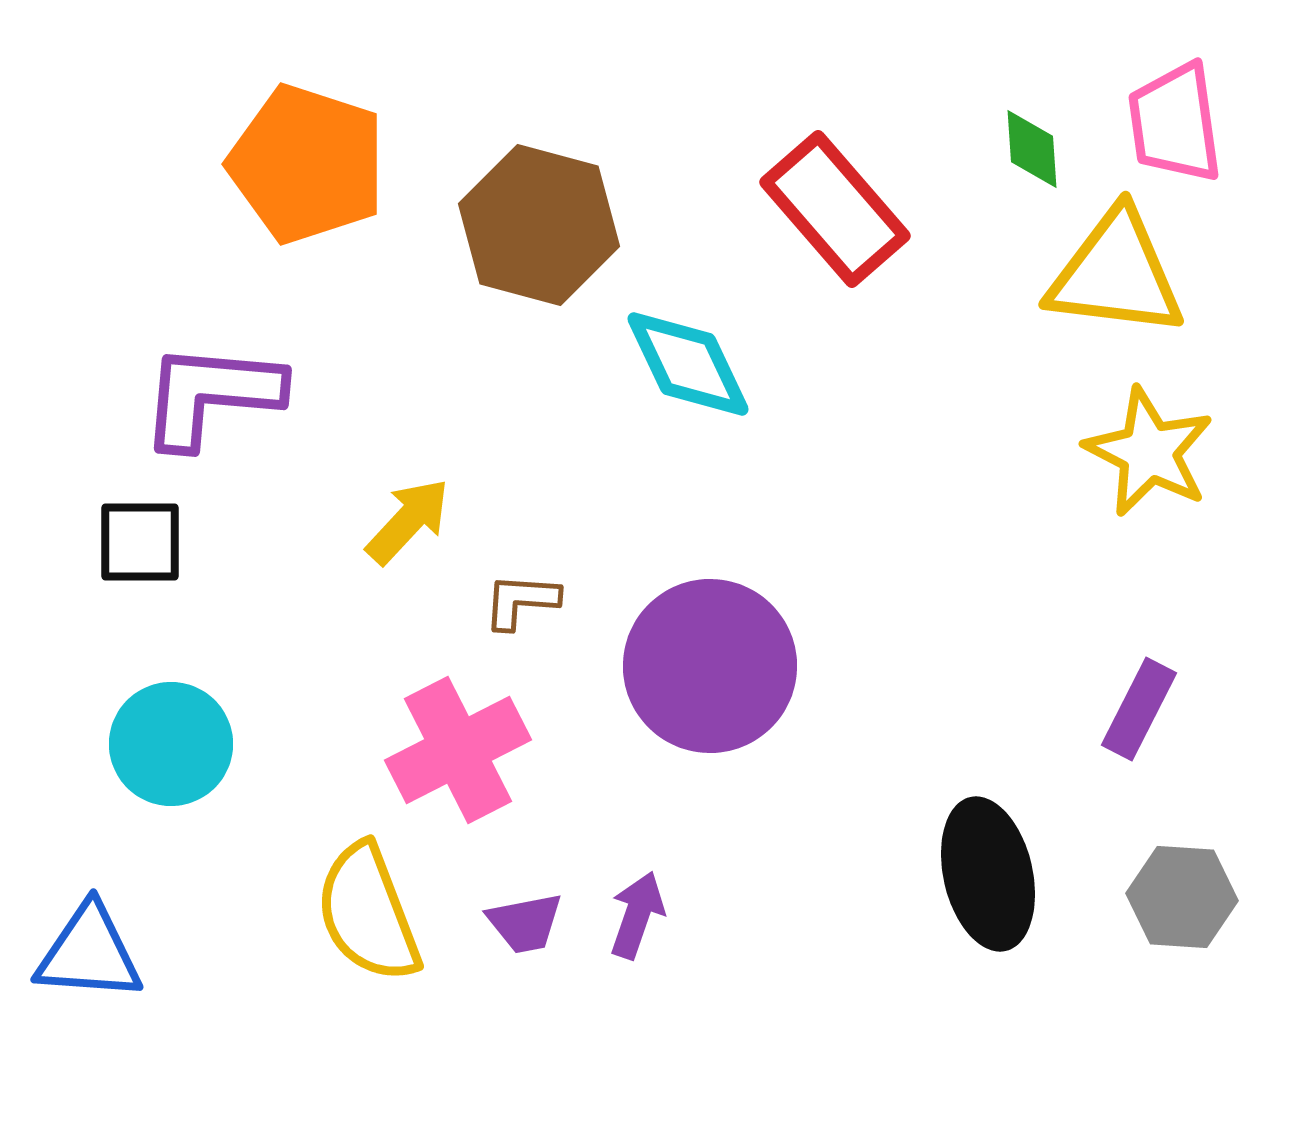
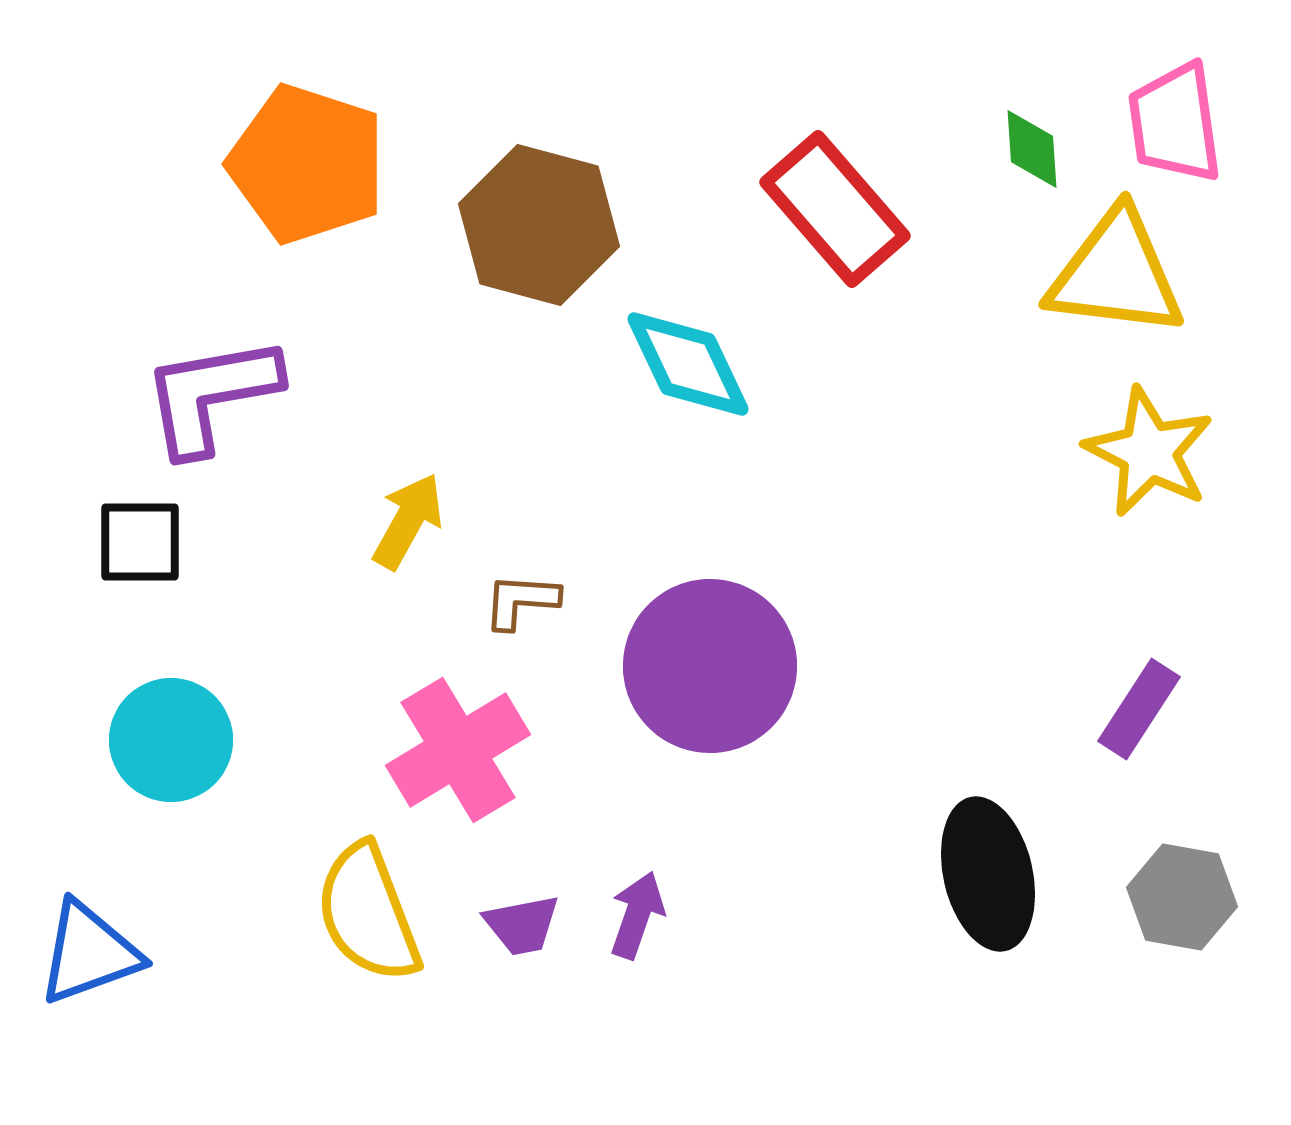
purple L-shape: rotated 15 degrees counterclockwise
yellow arrow: rotated 14 degrees counterclockwise
purple rectangle: rotated 6 degrees clockwise
cyan circle: moved 4 px up
pink cross: rotated 4 degrees counterclockwise
gray hexagon: rotated 6 degrees clockwise
purple trapezoid: moved 3 px left, 2 px down
blue triangle: rotated 24 degrees counterclockwise
